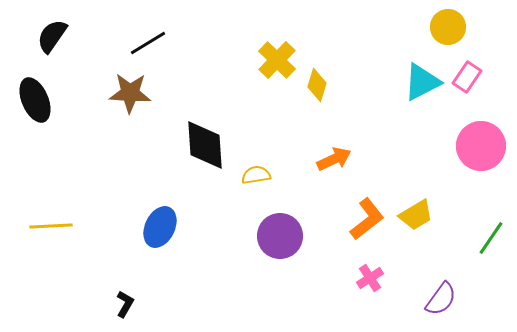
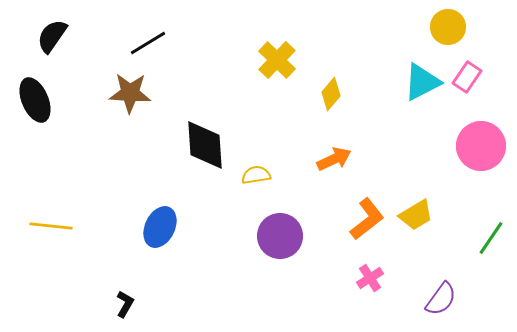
yellow diamond: moved 14 px right, 9 px down; rotated 24 degrees clockwise
yellow line: rotated 9 degrees clockwise
